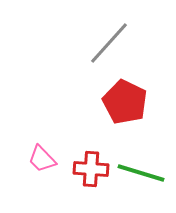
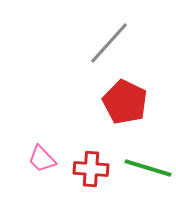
green line: moved 7 px right, 5 px up
